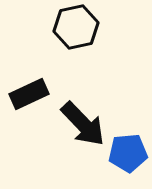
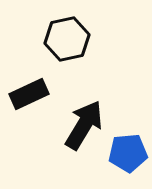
black hexagon: moved 9 px left, 12 px down
black arrow: moved 1 px right, 1 px down; rotated 105 degrees counterclockwise
